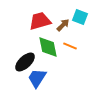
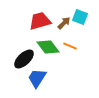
brown arrow: moved 1 px right, 2 px up
green diamond: rotated 25 degrees counterclockwise
black ellipse: moved 1 px left, 3 px up
